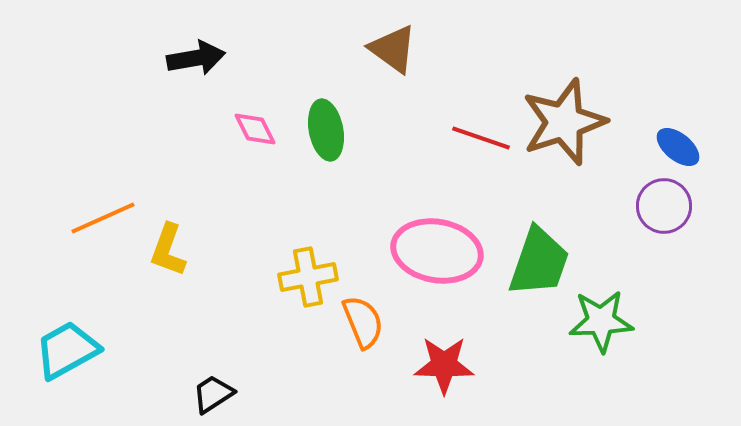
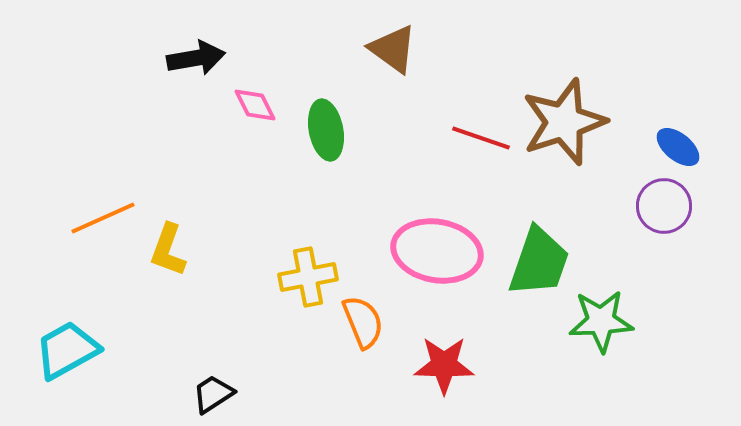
pink diamond: moved 24 px up
